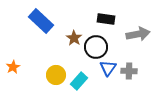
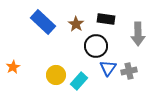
blue rectangle: moved 2 px right, 1 px down
gray arrow: rotated 100 degrees clockwise
brown star: moved 2 px right, 14 px up
black circle: moved 1 px up
gray cross: rotated 14 degrees counterclockwise
